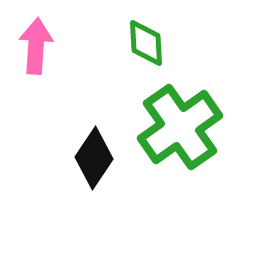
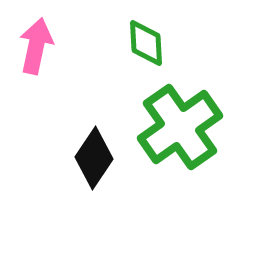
pink arrow: rotated 8 degrees clockwise
